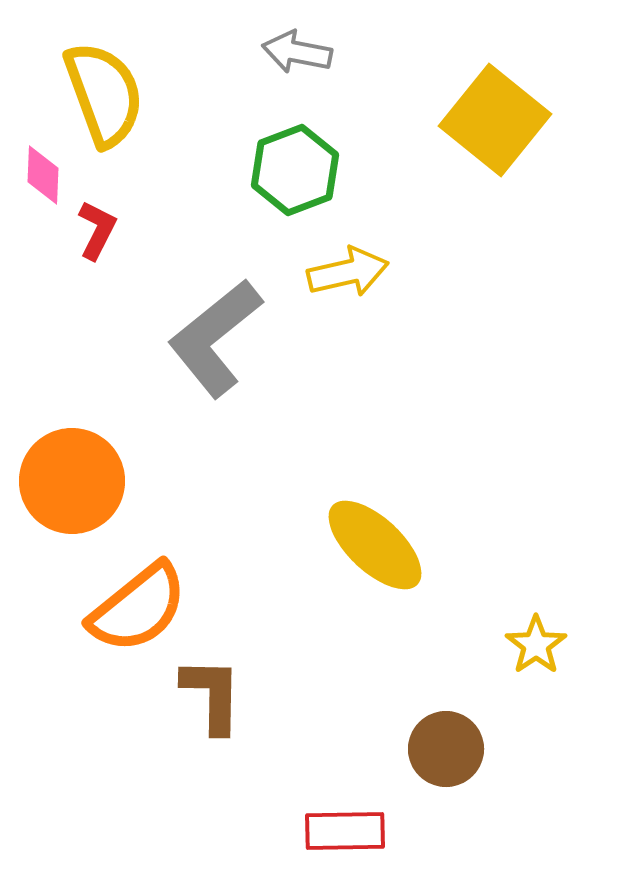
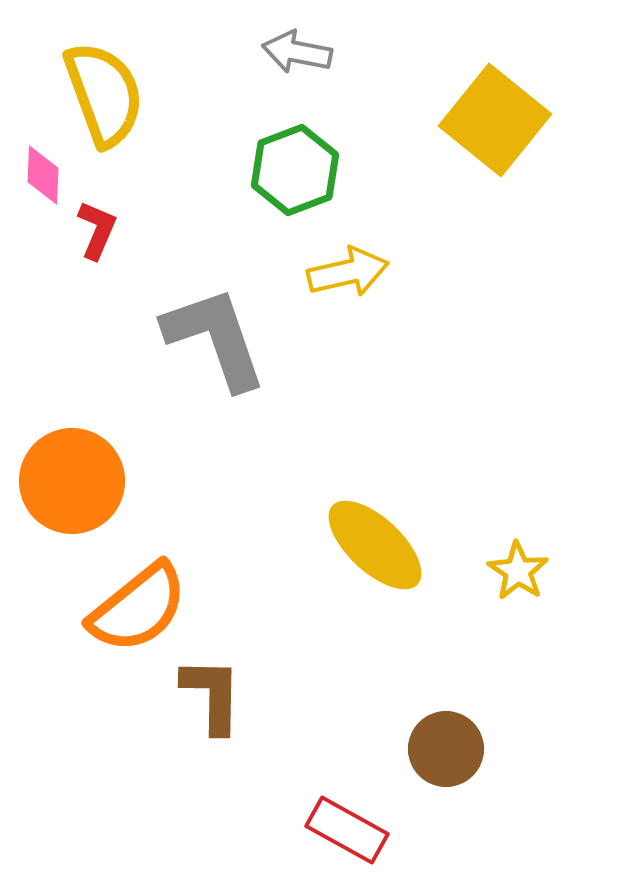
red L-shape: rotated 4 degrees counterclockwise
gray L-shape: rotated 110 degrees clockwise
yellow star: moved 18 px left, 74 px up; rotated 4 degrees counterclockwise
red rectangle: moved 2 px right, 1 px up; rotated 30 degrees clockwise
